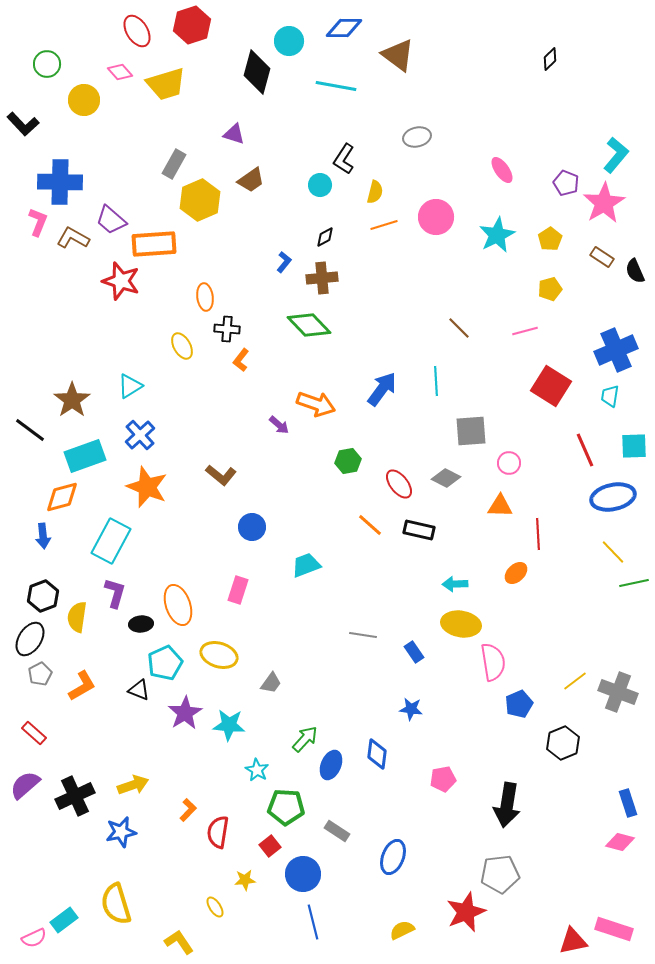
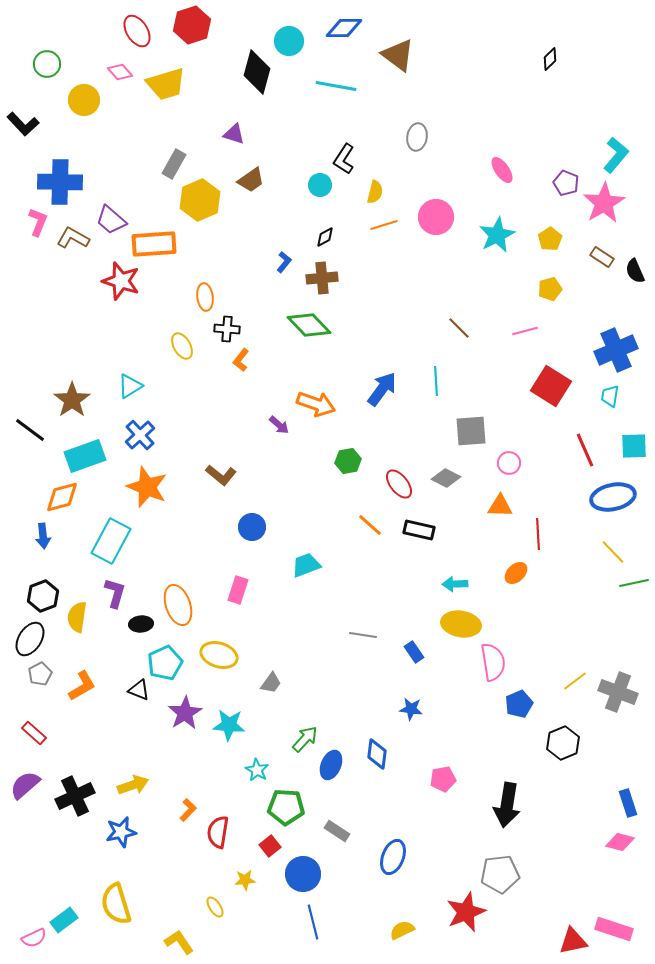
gray ellipse at (417, 137): rotated 68 degrees counterclockwise
